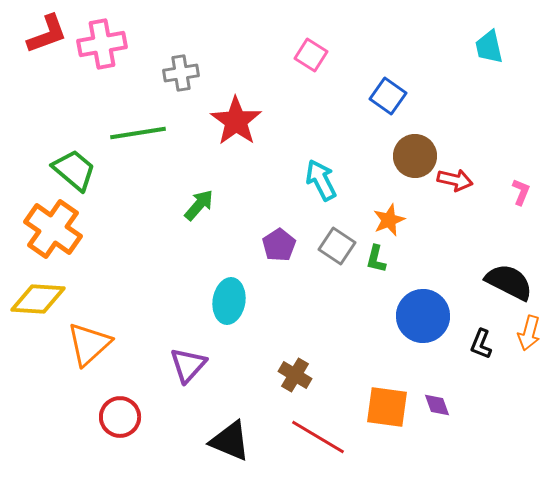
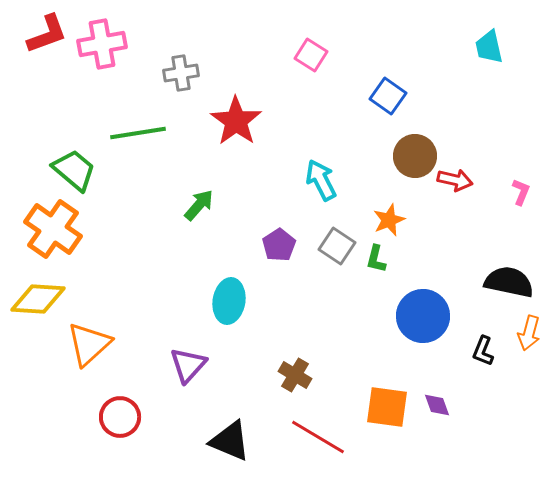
black semicircle: rotated 15 degrees counterclockwise
black L-shape: moved 2 px right, 7 px down
